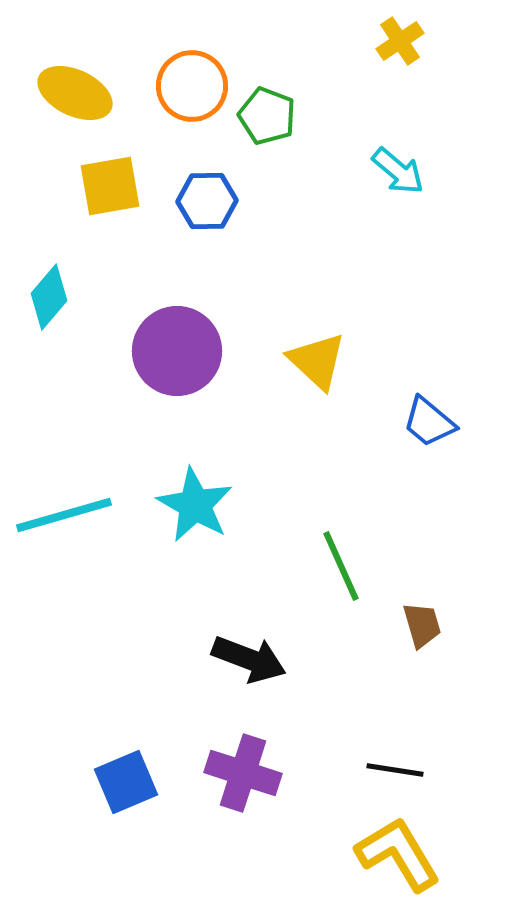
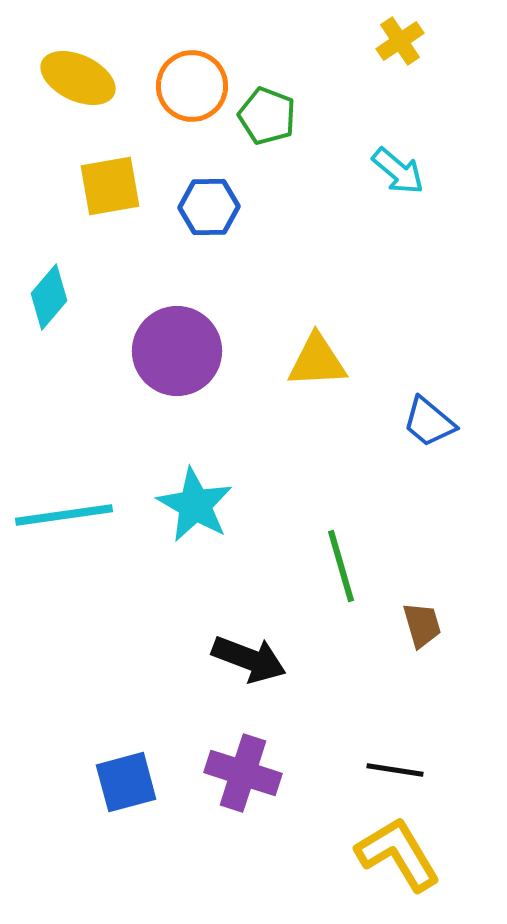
yellow ellipse: moved 3 px right, 15 px up
blue hexagon: moved 2 px right, 6 px down
yellow triangle: rotated 46 degrees counterclockwise
cyan line: rotated 8 degrees clockwise
green line: rotated 8 degrees clockwise
blue square: rotated 8 degrees clockwise
